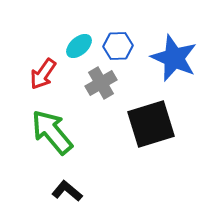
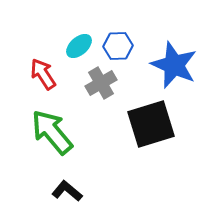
blue star: moved 7 px down
red arrow: rotated 112 degrees clockwise
